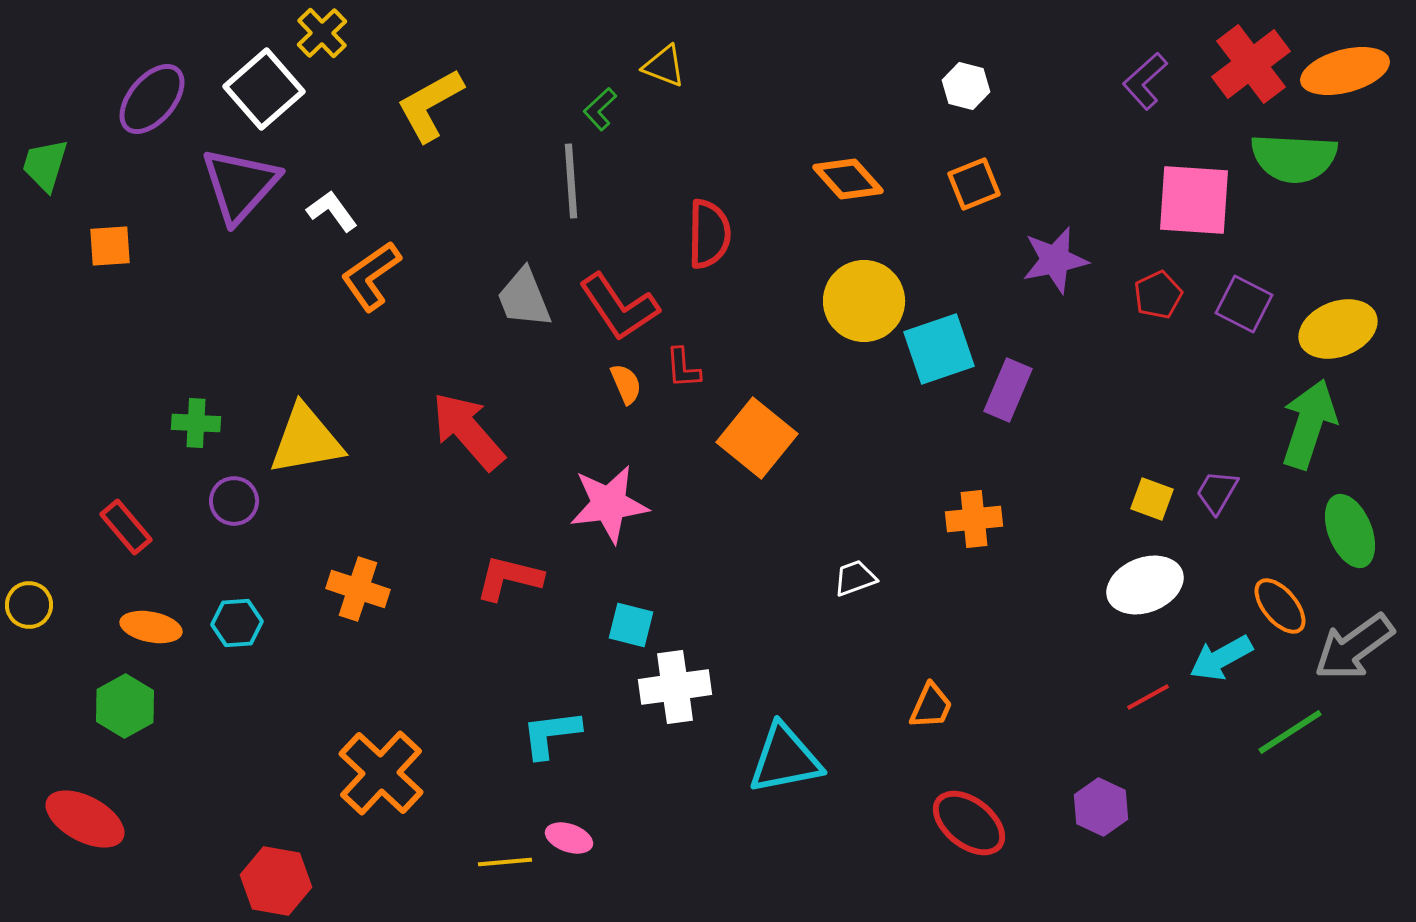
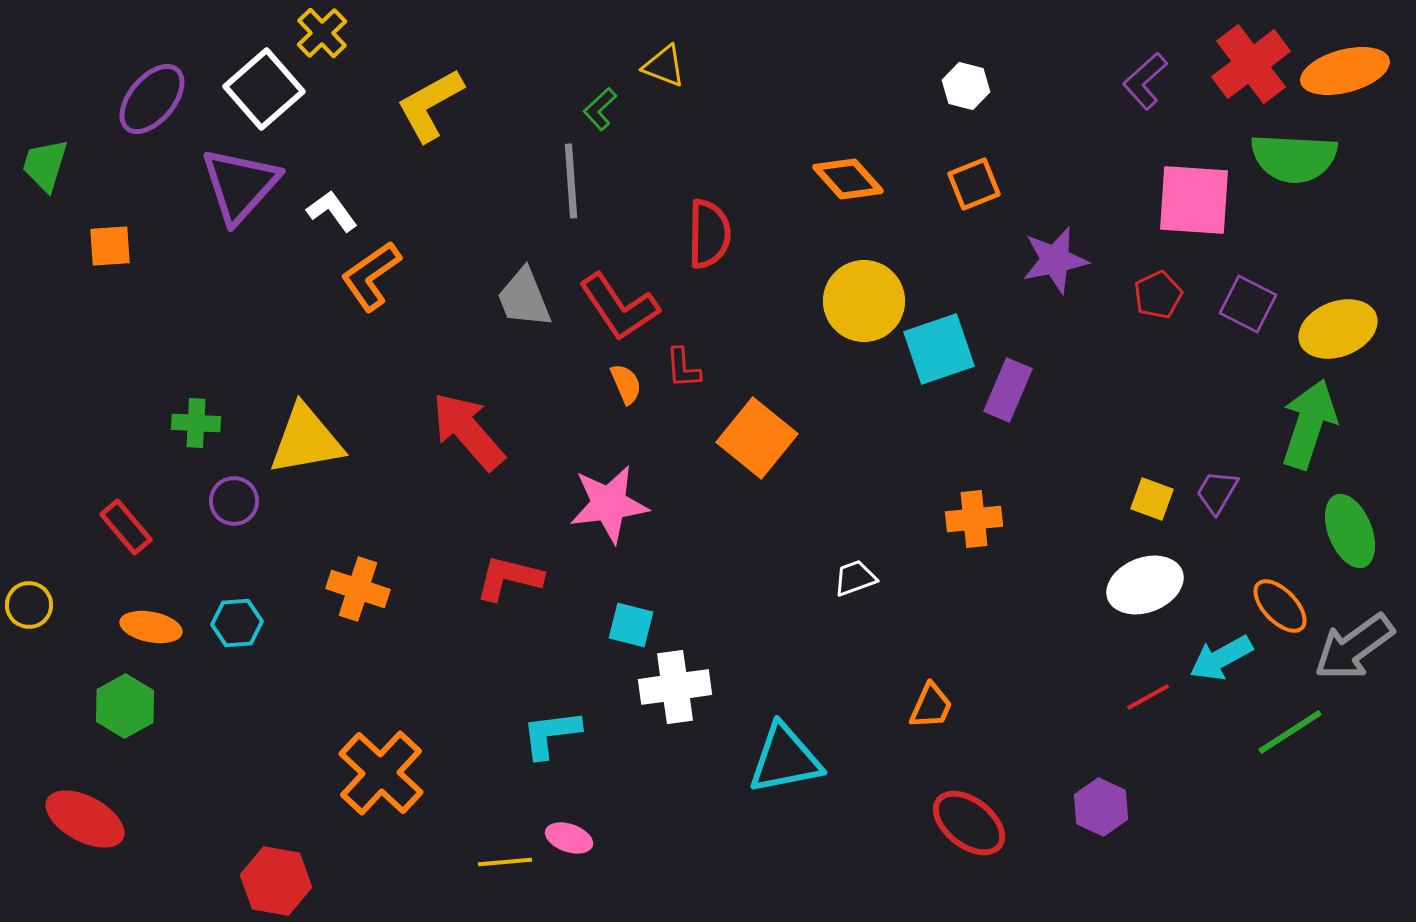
purple square at (1244, 304): moved 4 px right
orange ellipse at (1280, 606): rotated 4 degrees counterclockwise
